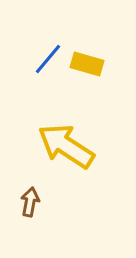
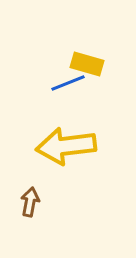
blue line: moved 20 px right, 24 px down; rotated 28 degrees clockwise
yellow arrow: rotated 40 degrees counterclockwise
